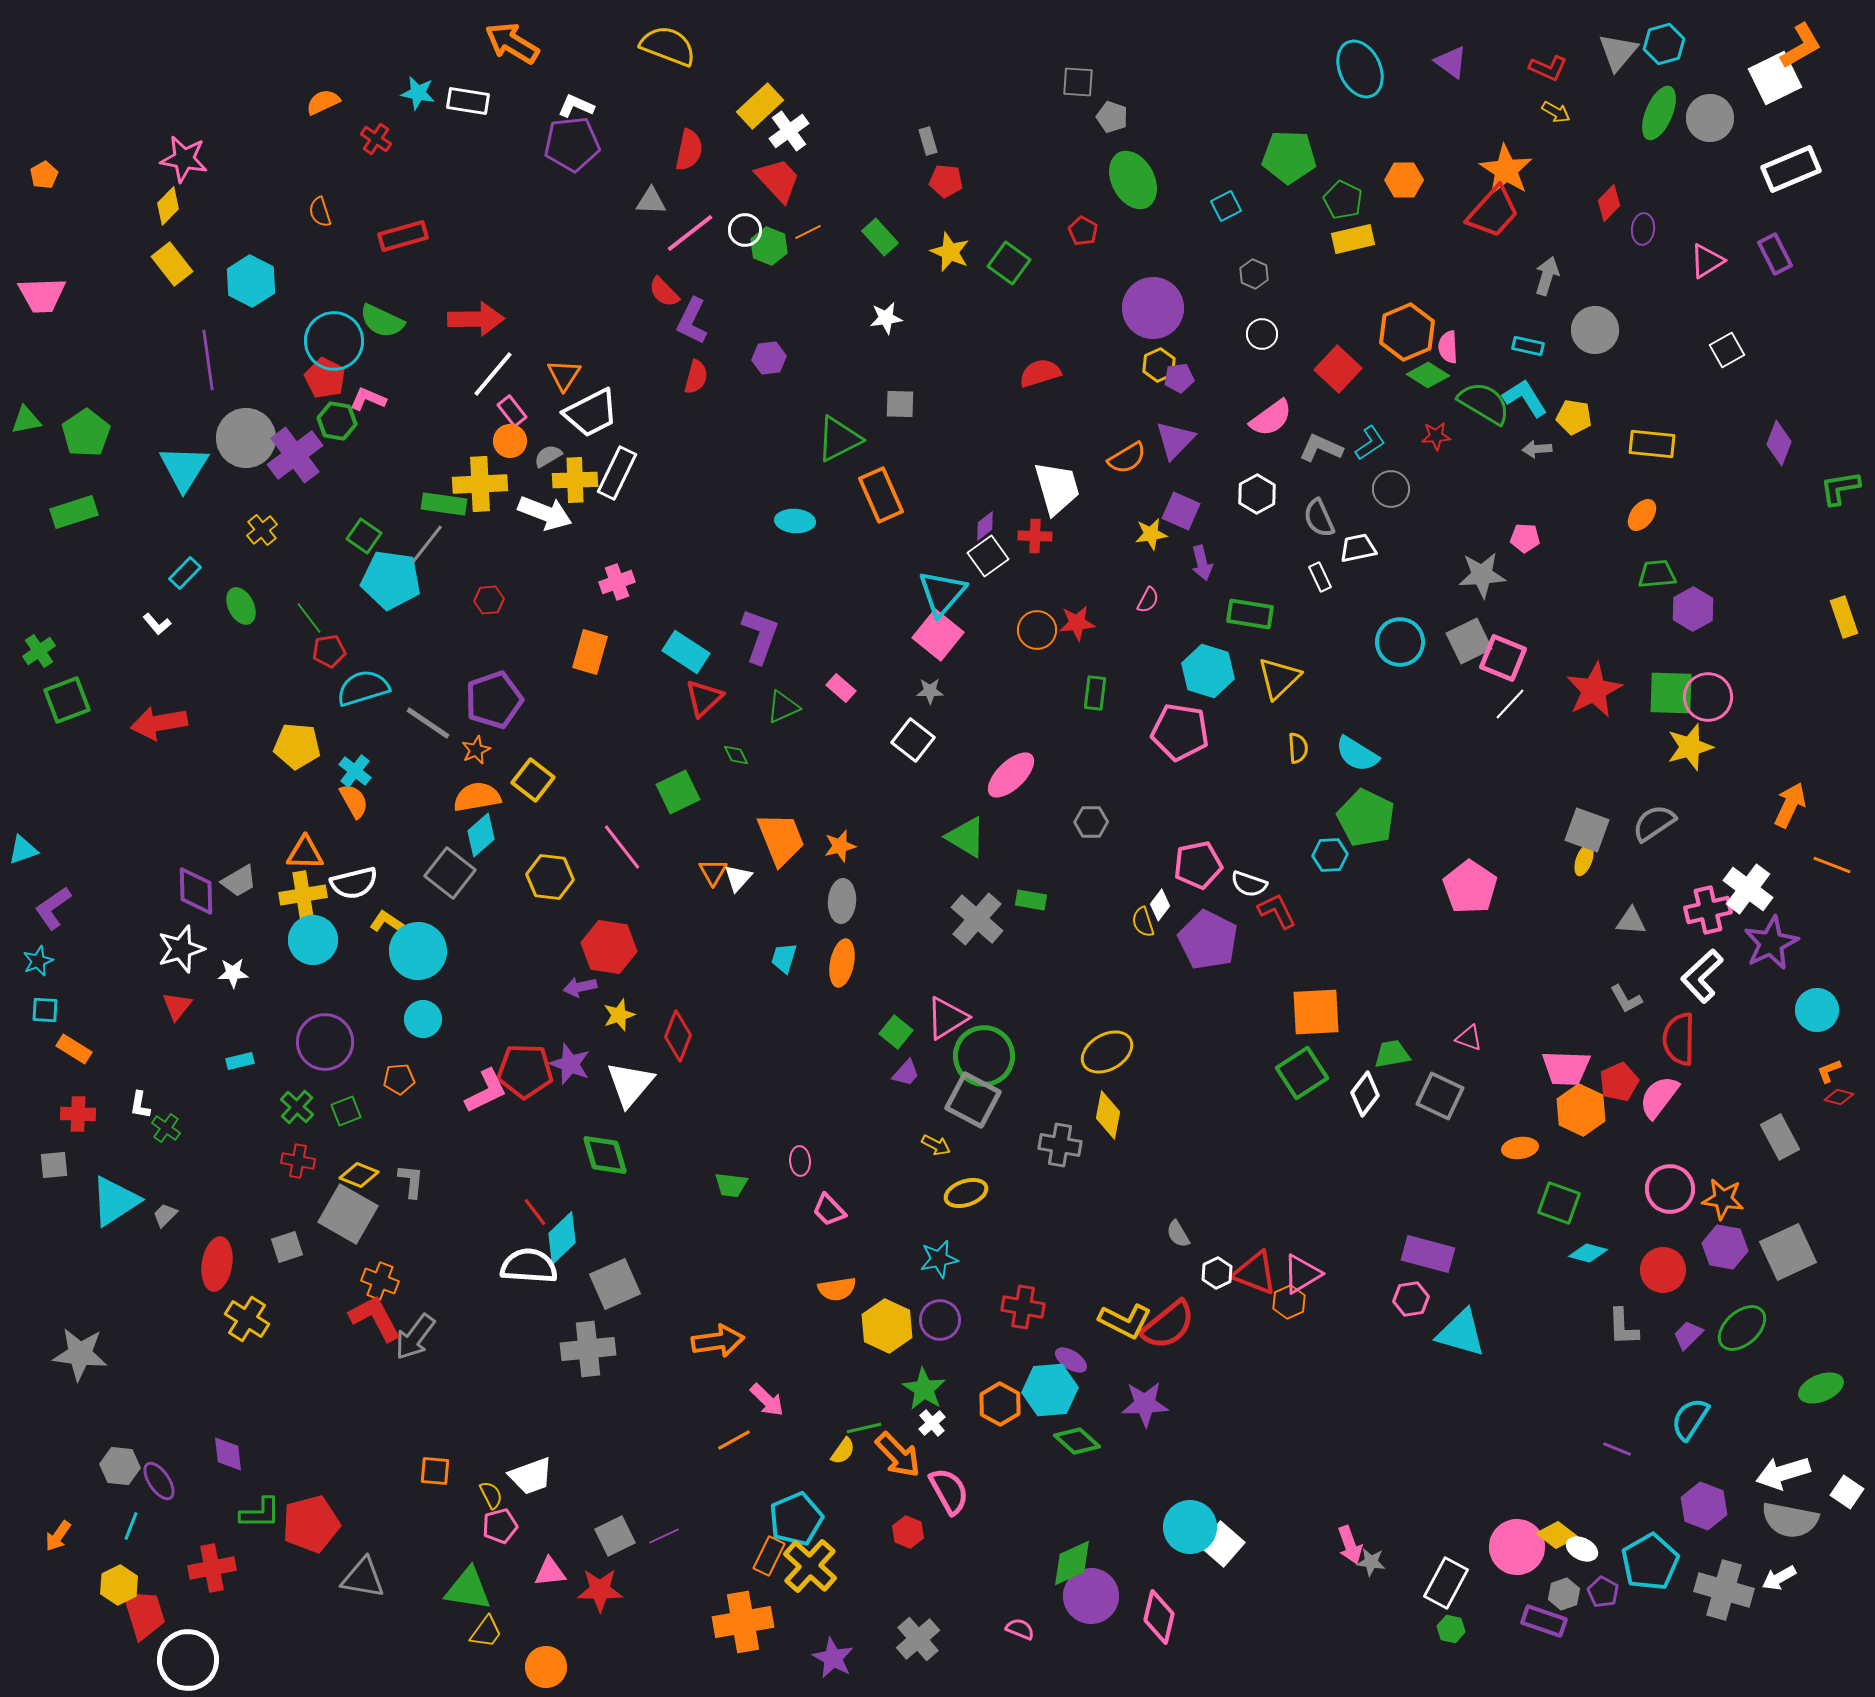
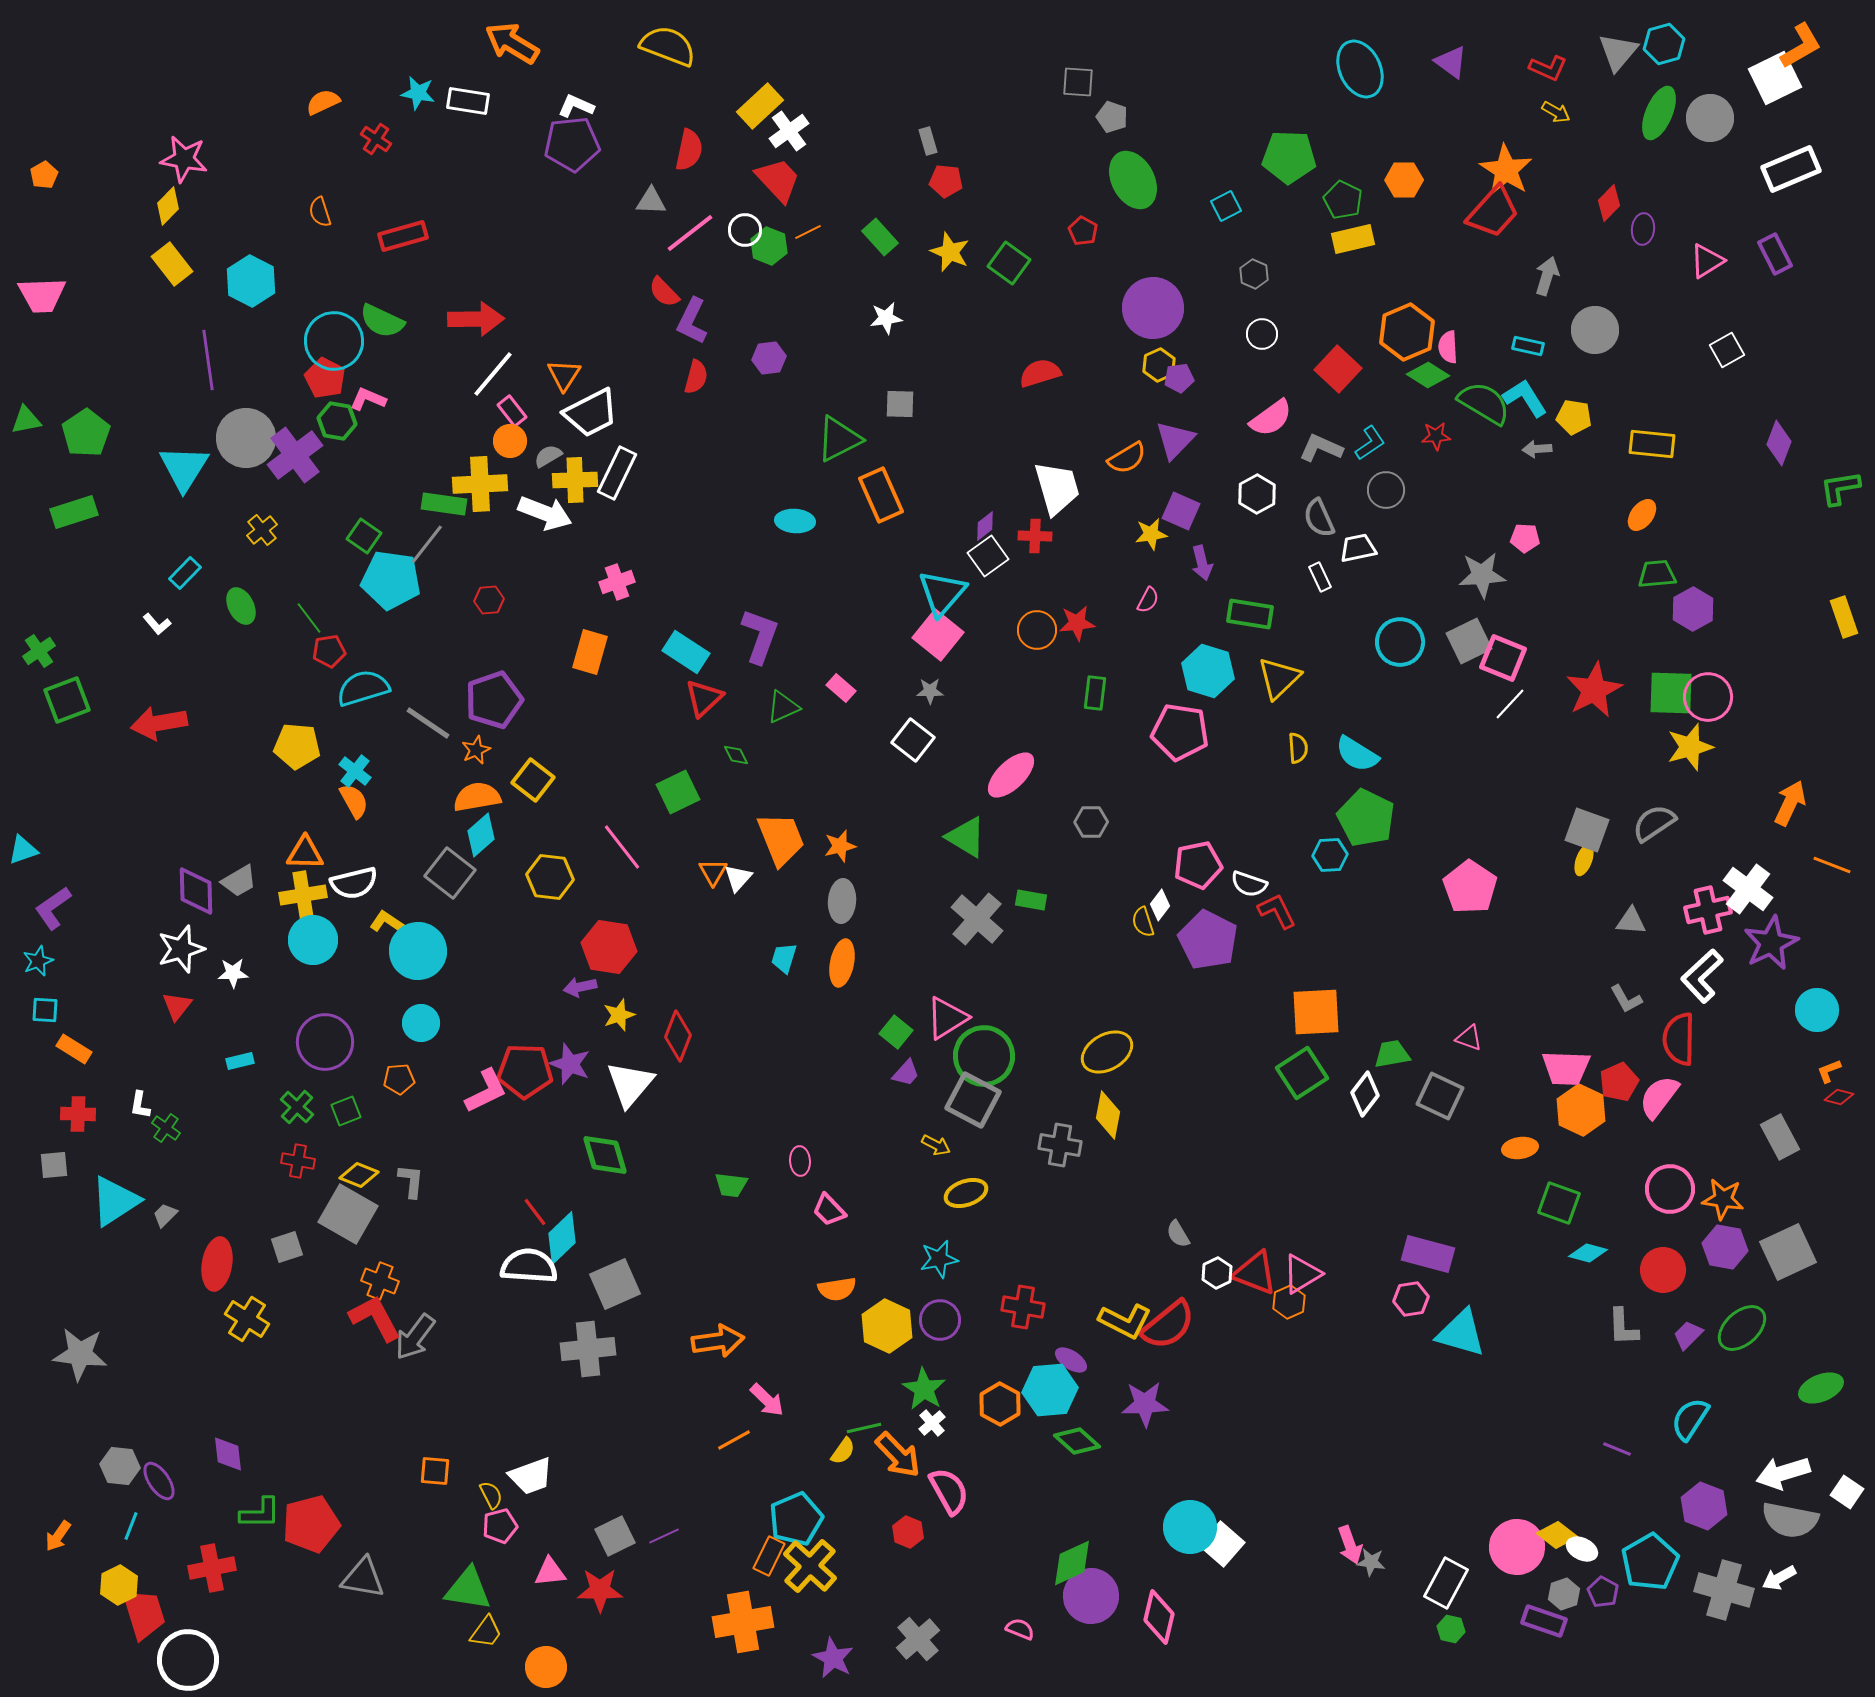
gray circle at (1391, 489): moved 5 px left, 1 px down
orange arrow at (1790, 805): moved 2 px up
cyan circle at (423, 1019): moved 2 px left, 4 px down
